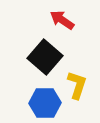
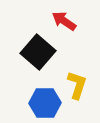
red arrow: moved 2 px right, 1 px down
black square: moved 7 px left, 5 px up
